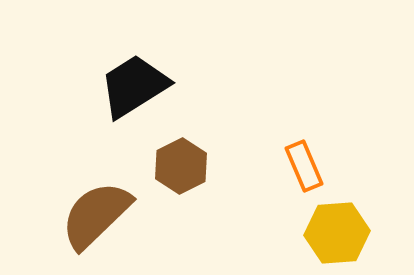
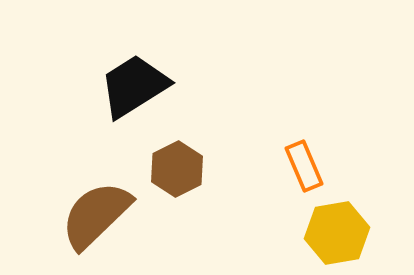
brown hexagon: moved 4 px left, 3 px down
yellow hexagon: rotated 6 degrees counterclockwise
